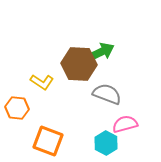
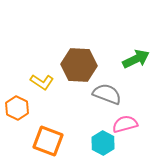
green arrow: moved 35 px right, 7 px down
brown hexagon: moved 1 px down
orange hexagon: rotated 20 degrees clockwise
cyan hexagon: moved 3 px left
